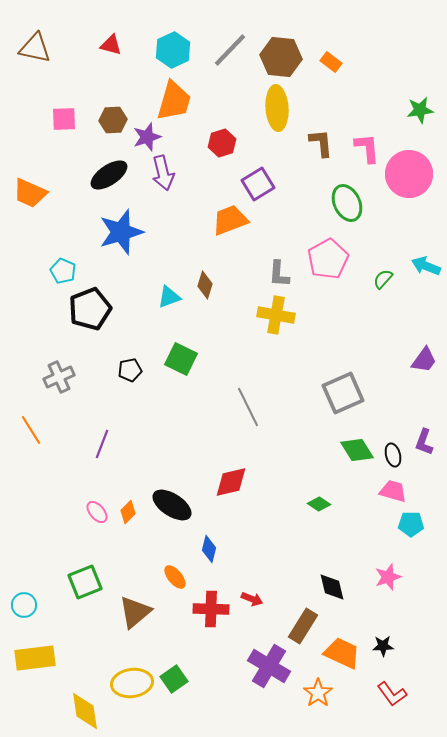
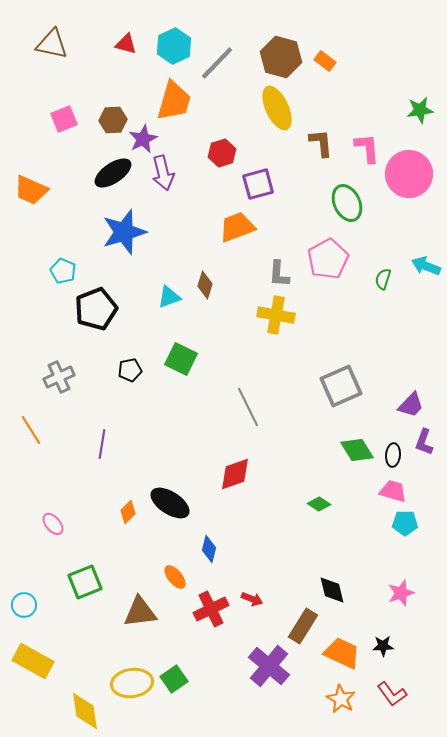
red triangle at (111, 45): moved 15 px right, 1 px up
brown triangle at (35, 48): moved 17 px right, 4 px up
cyan hexagon at (173, 50): moved 1 px right, 4 px up
gray line at (230, 50): moved 13 px left, 13 px down
brown hexagon at (281, 57): rotated 9 degrees clockwise
orange rectangle at (331, 62): moved 6 px left, 1 px up
yellow ellipse at (277, 108): rotated 21 degrees counterclockwise
pink square at (64, 119): rotated 20 degrees counterclockwise
purple star at (147, 137): moved 4 px left, 2 px down; rotated 8 degrees counterclockwise
red hexagon at (222, 143): moved 10 px down
black ellipse at (109, 175): moved 4 px right, 2 px up
purple square at (258, 184): rotated 16 degrees clockwise
orange trapezoid at (30, 193): moved 1 px right, 3 px up
orange trapezoid at (230, 220): moved 7 px right, 7 px down
blue star at (121, 232): moved 3 px right
green semicircle at (383, 279): rotated 25 degrees counterclockwise
black pentagon at (90, 309): moved 6 px right
purple trapezoid at (424, 360): moved 13 px left, 45 px down; rotated 8 degrees clockwise
gray square at (343, 393): moved 2 px left, 7 px up
purple line at (102, 444): rotated 12 degrees counterclockwise
black ellipse at (393, 455): rotated 20 degrees clockwise
red diamond at (231, 482): moved 4 px right, 8 px up; rotated 6 degrees counterclockwise
black ellipse at (172, 505): moved 2 px left, 2 px up
pink ellipse at (97, 512): moved 44 px left, 12 px down
cyan pentagon at (411, 524): moved 6 px left, 1 px up
pink star at (388, 577): moved 13 px right, 16 px down
black diamond at (332, 587): moved 3 px down
red cross at (211, 609): rotated 28 degrees counterclockwise
brown triangle at (135, 612): moved 5 px right; rotated 33 degrees clockwise
yellow rectangle at (35, 658): moved 2 px left, 3 px down; rotated 36 degrees clockwise
purple cross at (269, 666): rotated 9 degrees clockwise
orange star at (318, 693): moved 23 px right, 6 px down; rotated 8 degrees counterclockwise
